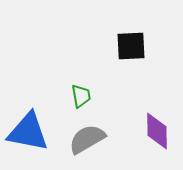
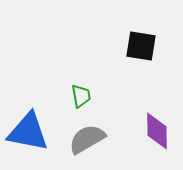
black square: moved 10 px right; rotated 12 degrees clockwise
